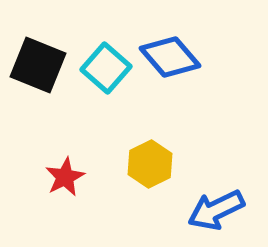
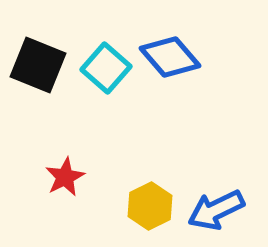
yellow hexagon: moved 42 px down
